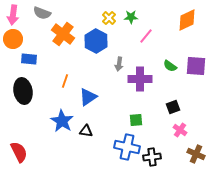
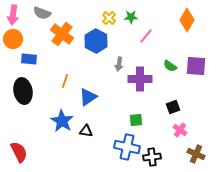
orange diamond: rotated 35 degrees counterclockwise
orange cross: moved 1 px left
